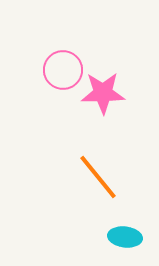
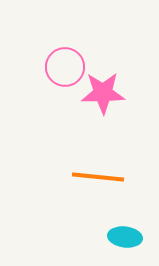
pink circle: moved 2 px right, 3 px up
orange line: rotated 45 degrees counterclockwise
